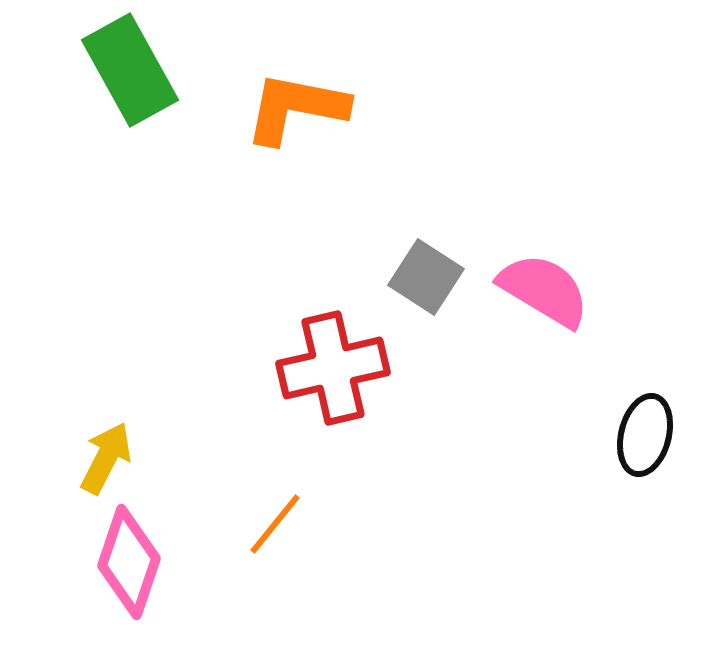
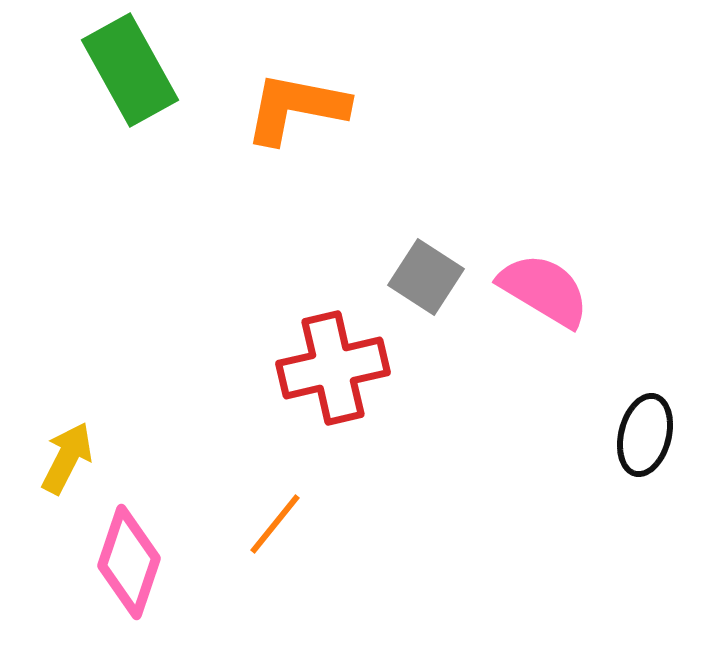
yellow arrow: moved 39 px left
